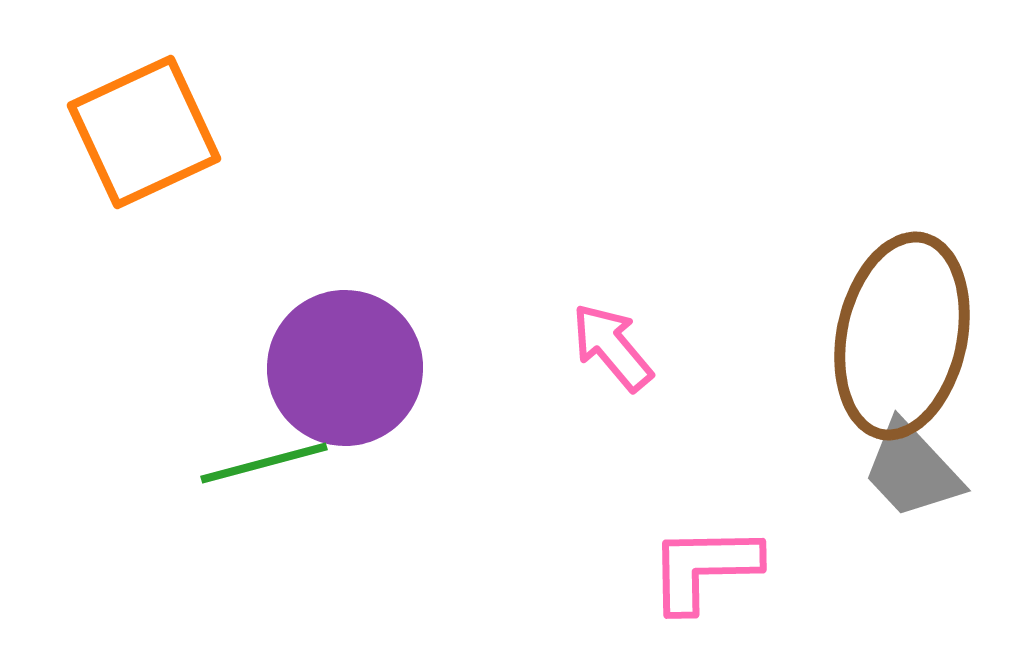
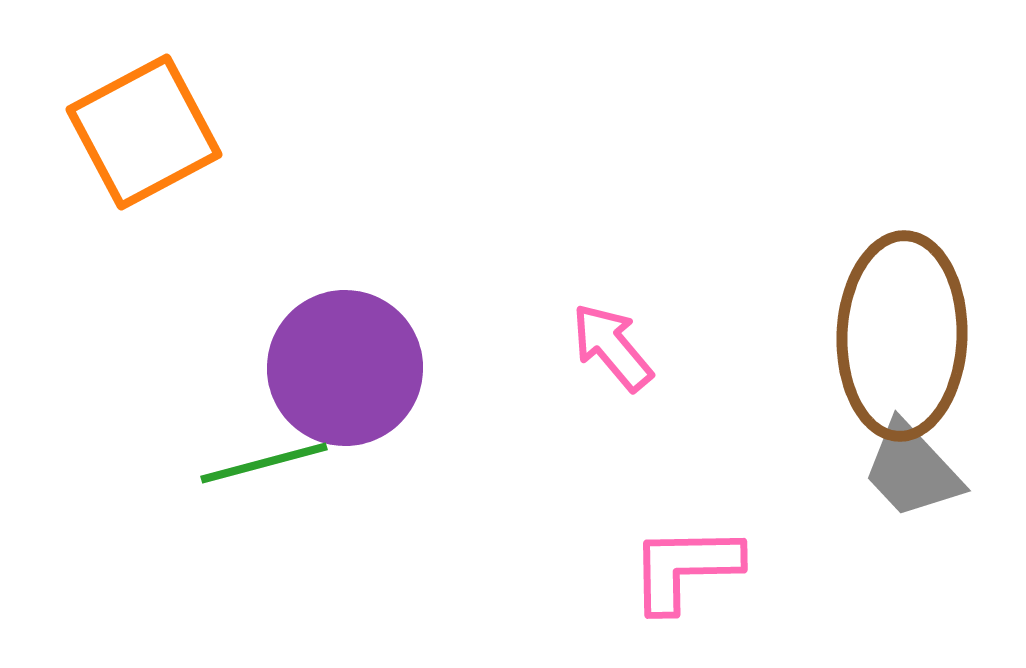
orange square: rotated 3 degrees counterclockwise
brown ellipse: rotated 10 degrees counterclockwise
pink L-shape: moved 19 px left
